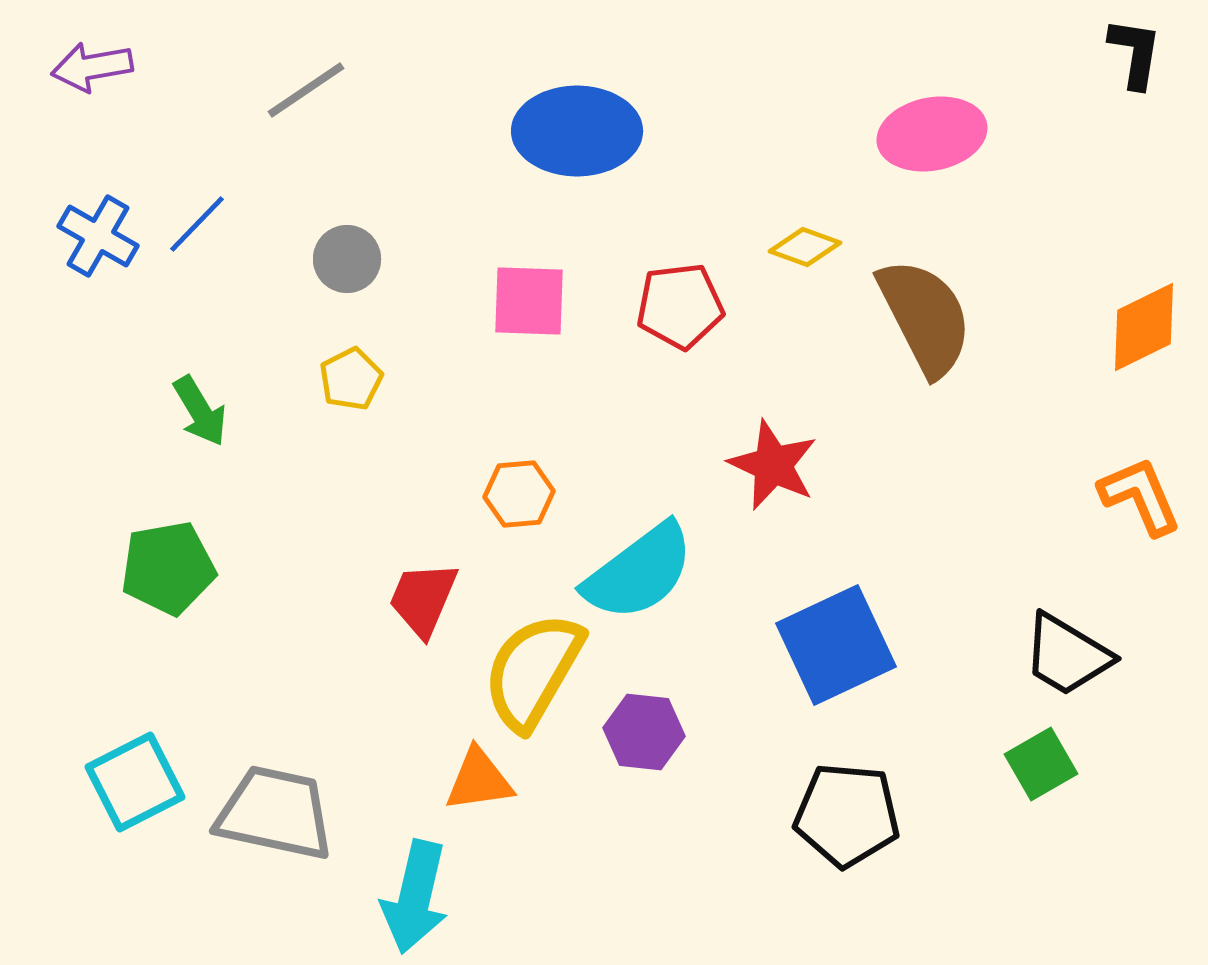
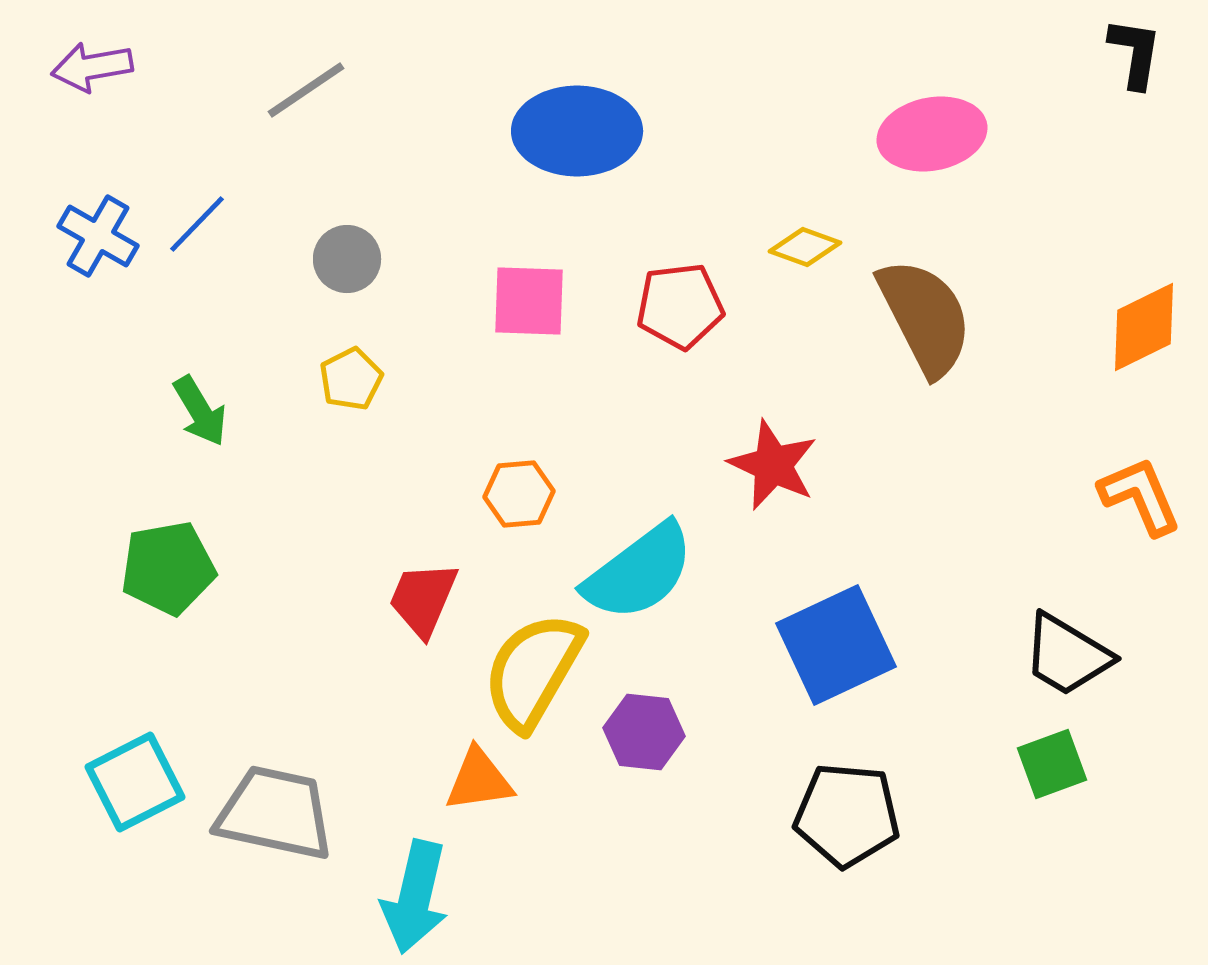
green square: moved 11 px right; rotated 10 degrees clockwise
